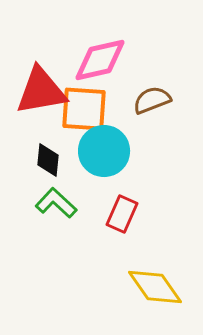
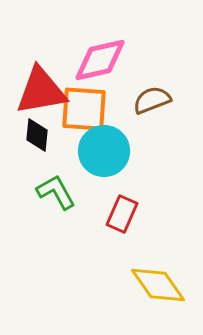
black diamond: moved 11 px left, 25 px up
green L-shape: moved 11 px up; rotated 18 degrees clockwise
yellow diamond: moved 3 px right, 2 px up
